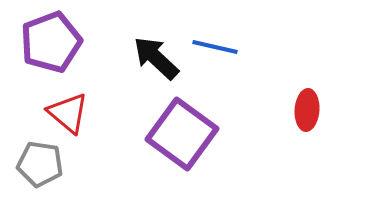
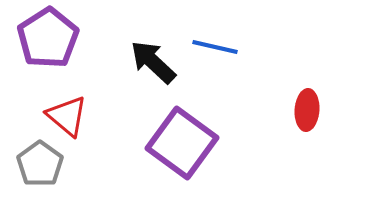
purple pentagon: moved 3 px left, 4 px up; rotated 12 degrees counterclockwise
black arrow: moved 3 px left, 4 px down
red triangle: moved 1 px left, 3 px down
purple square: moved 9 px down
gray pentagon: rotated 27 degrees clockwise
